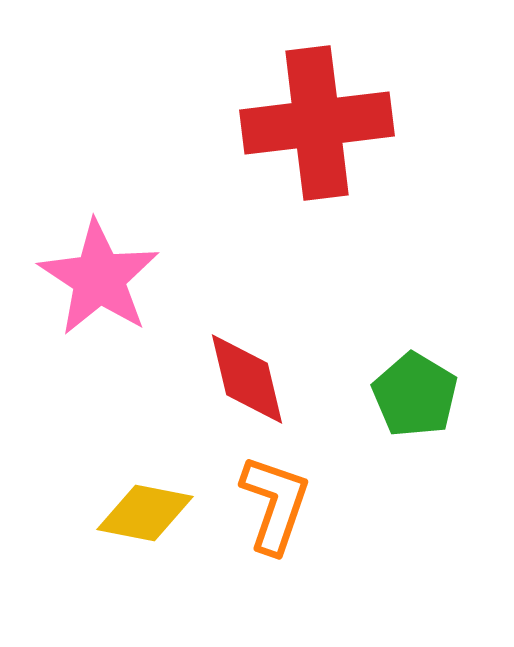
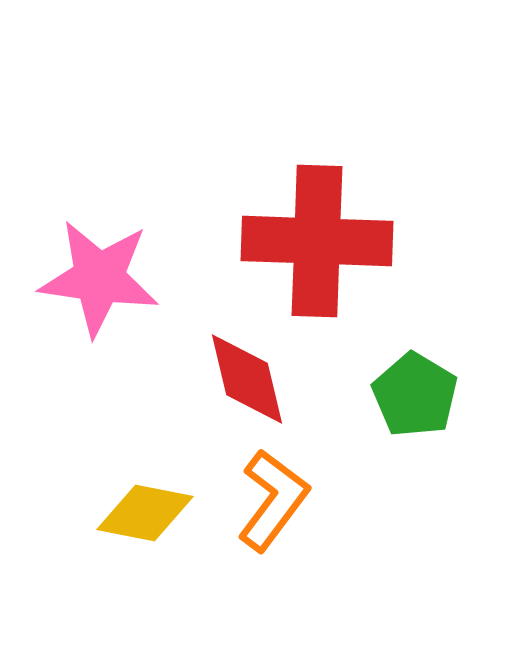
red cross: moved 118 px down; rotated 9 degrees clockwise
pink star: rotated 25 degrees counterclockwise
orange L-shape: moved 2 px left, 4 px up; rotated 18 degrees clockwise
